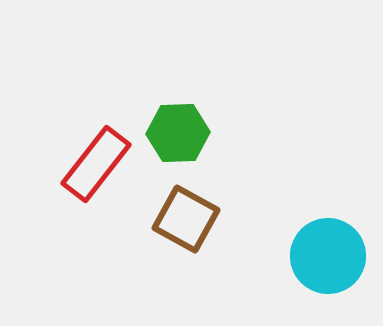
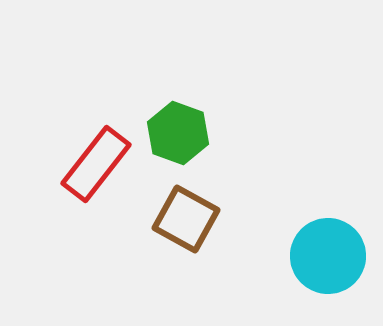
green hexagon: rotated 22 degrees clockwise
